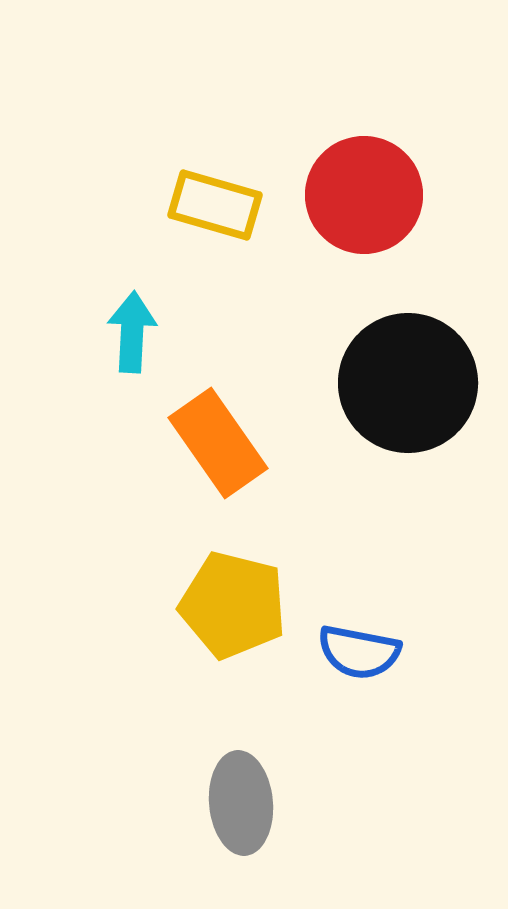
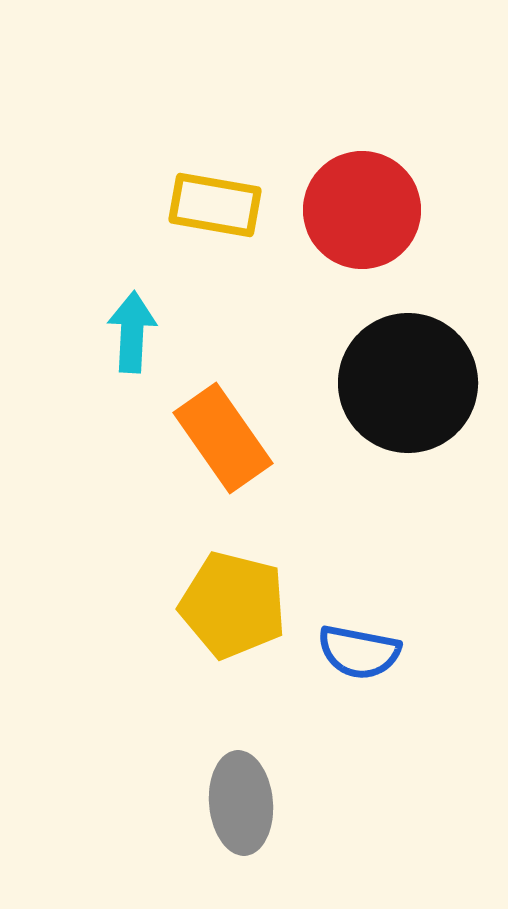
red circle: moved 2 px left, 15 px down
yellow rectangle: rotated 6 degrees counterclockwise
orange rectangle: moved 5 px right, 5 px up
